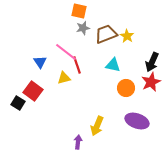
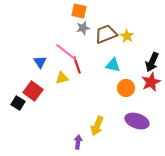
yellow triangle: moved 2 px left
